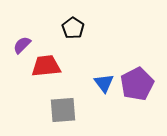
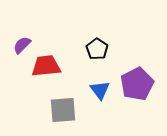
black pentagon: moved 24 px right, 21 px down
blue triangle: moved 4 px left, 7 px down
